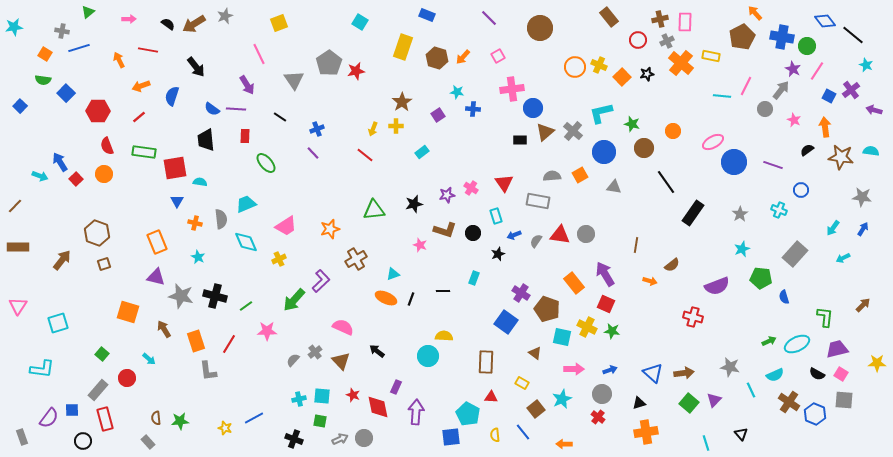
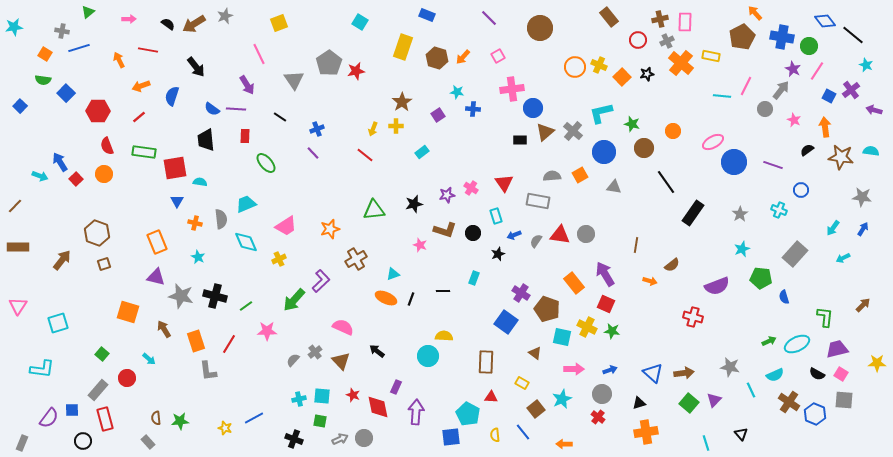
green circle at (807, 46): moved 2 px right
gray rectangle at (22, 437): moved 6 px down; rotated 42 degrees clockwise
